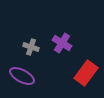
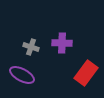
purple cross: rotated 30 degrees counterclockwise
purple ellipse: moved 1 px up
